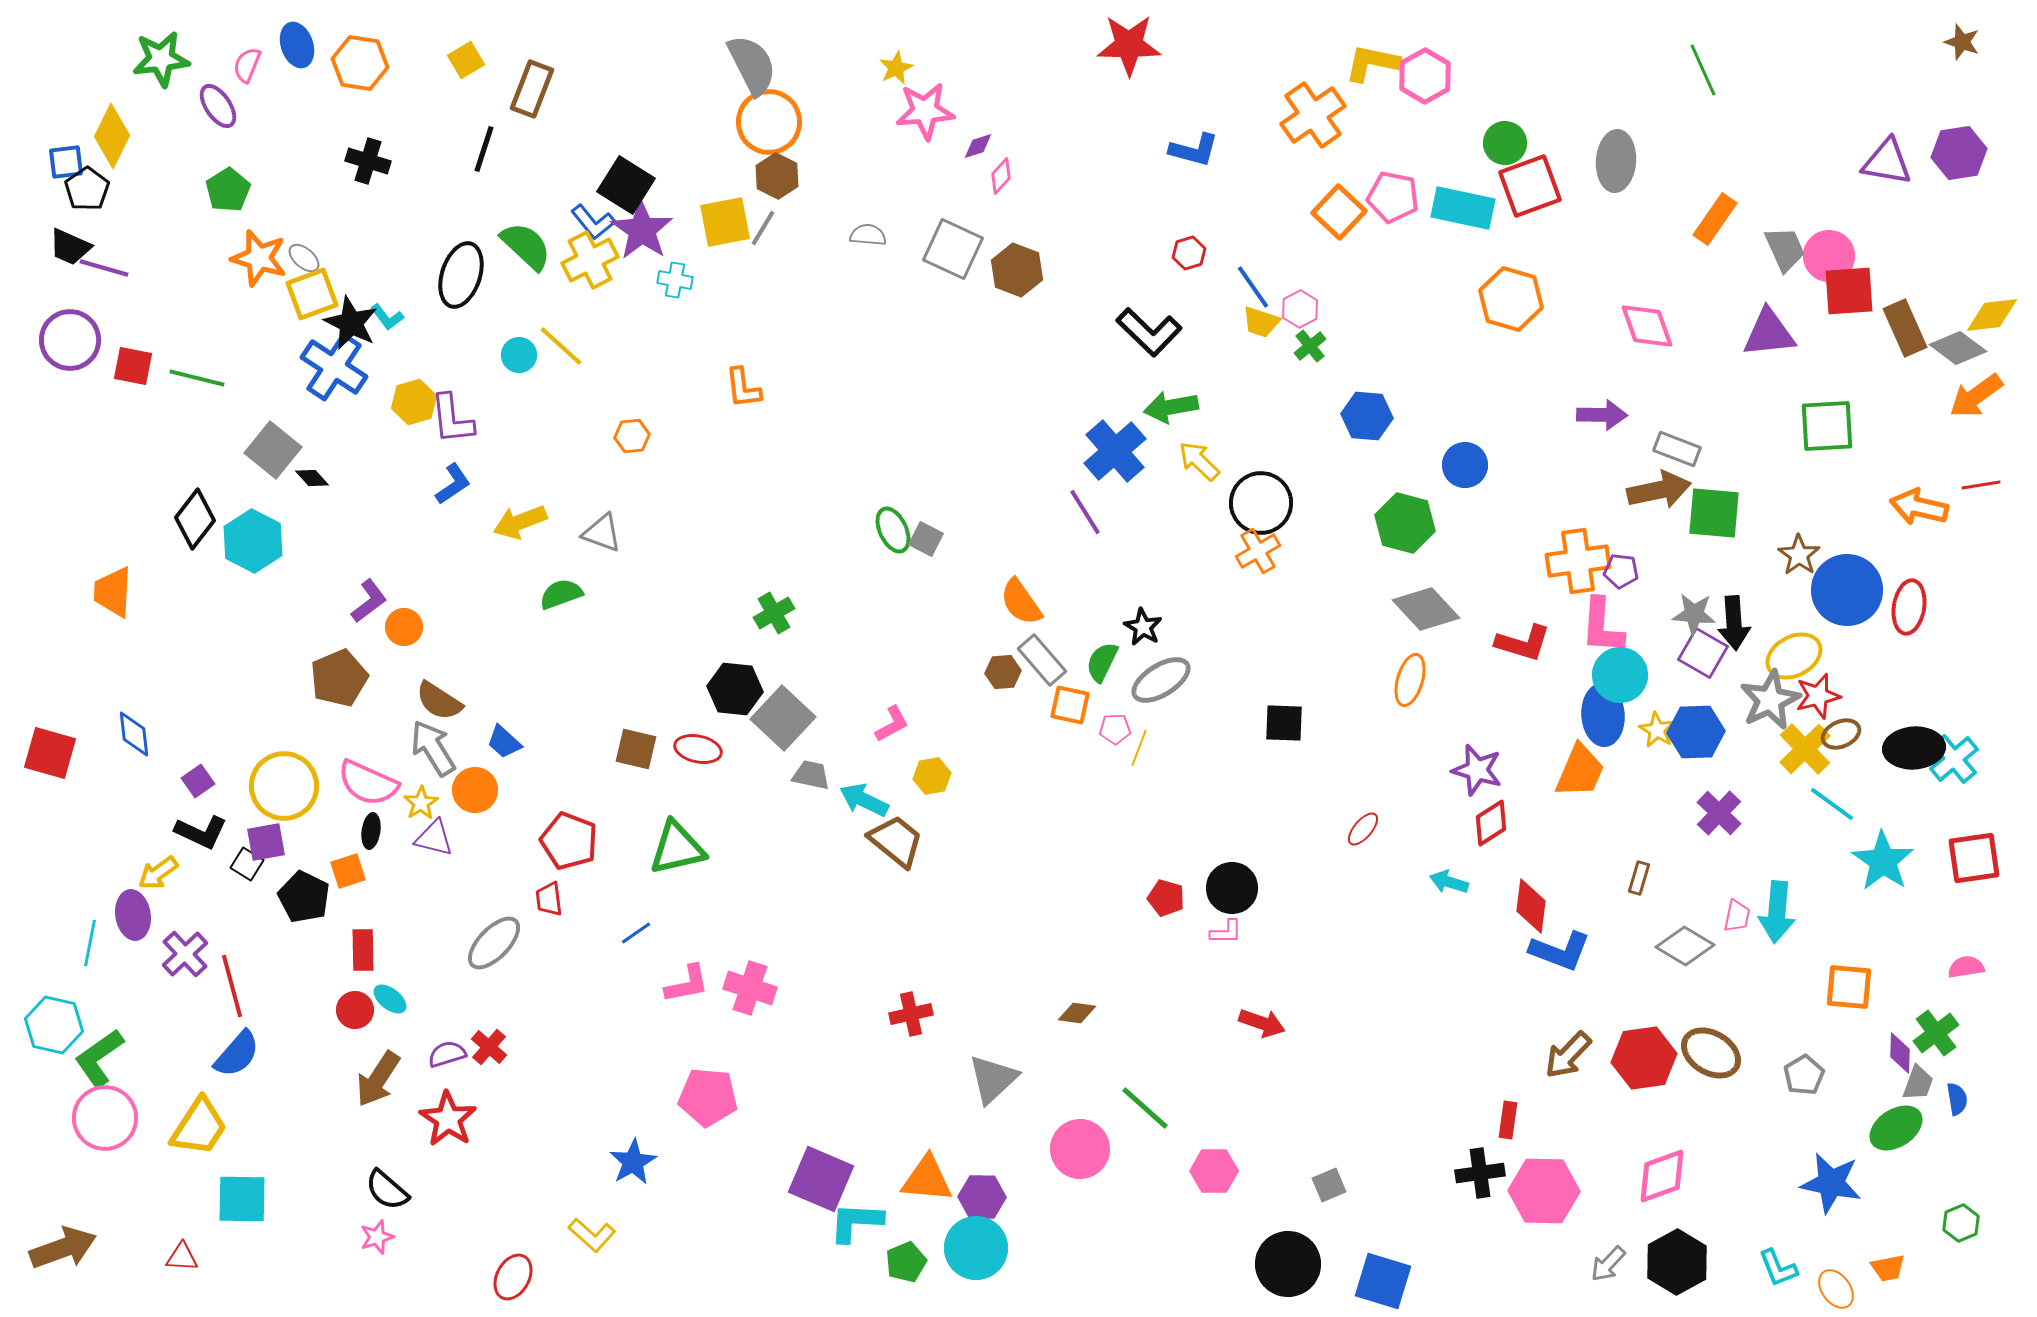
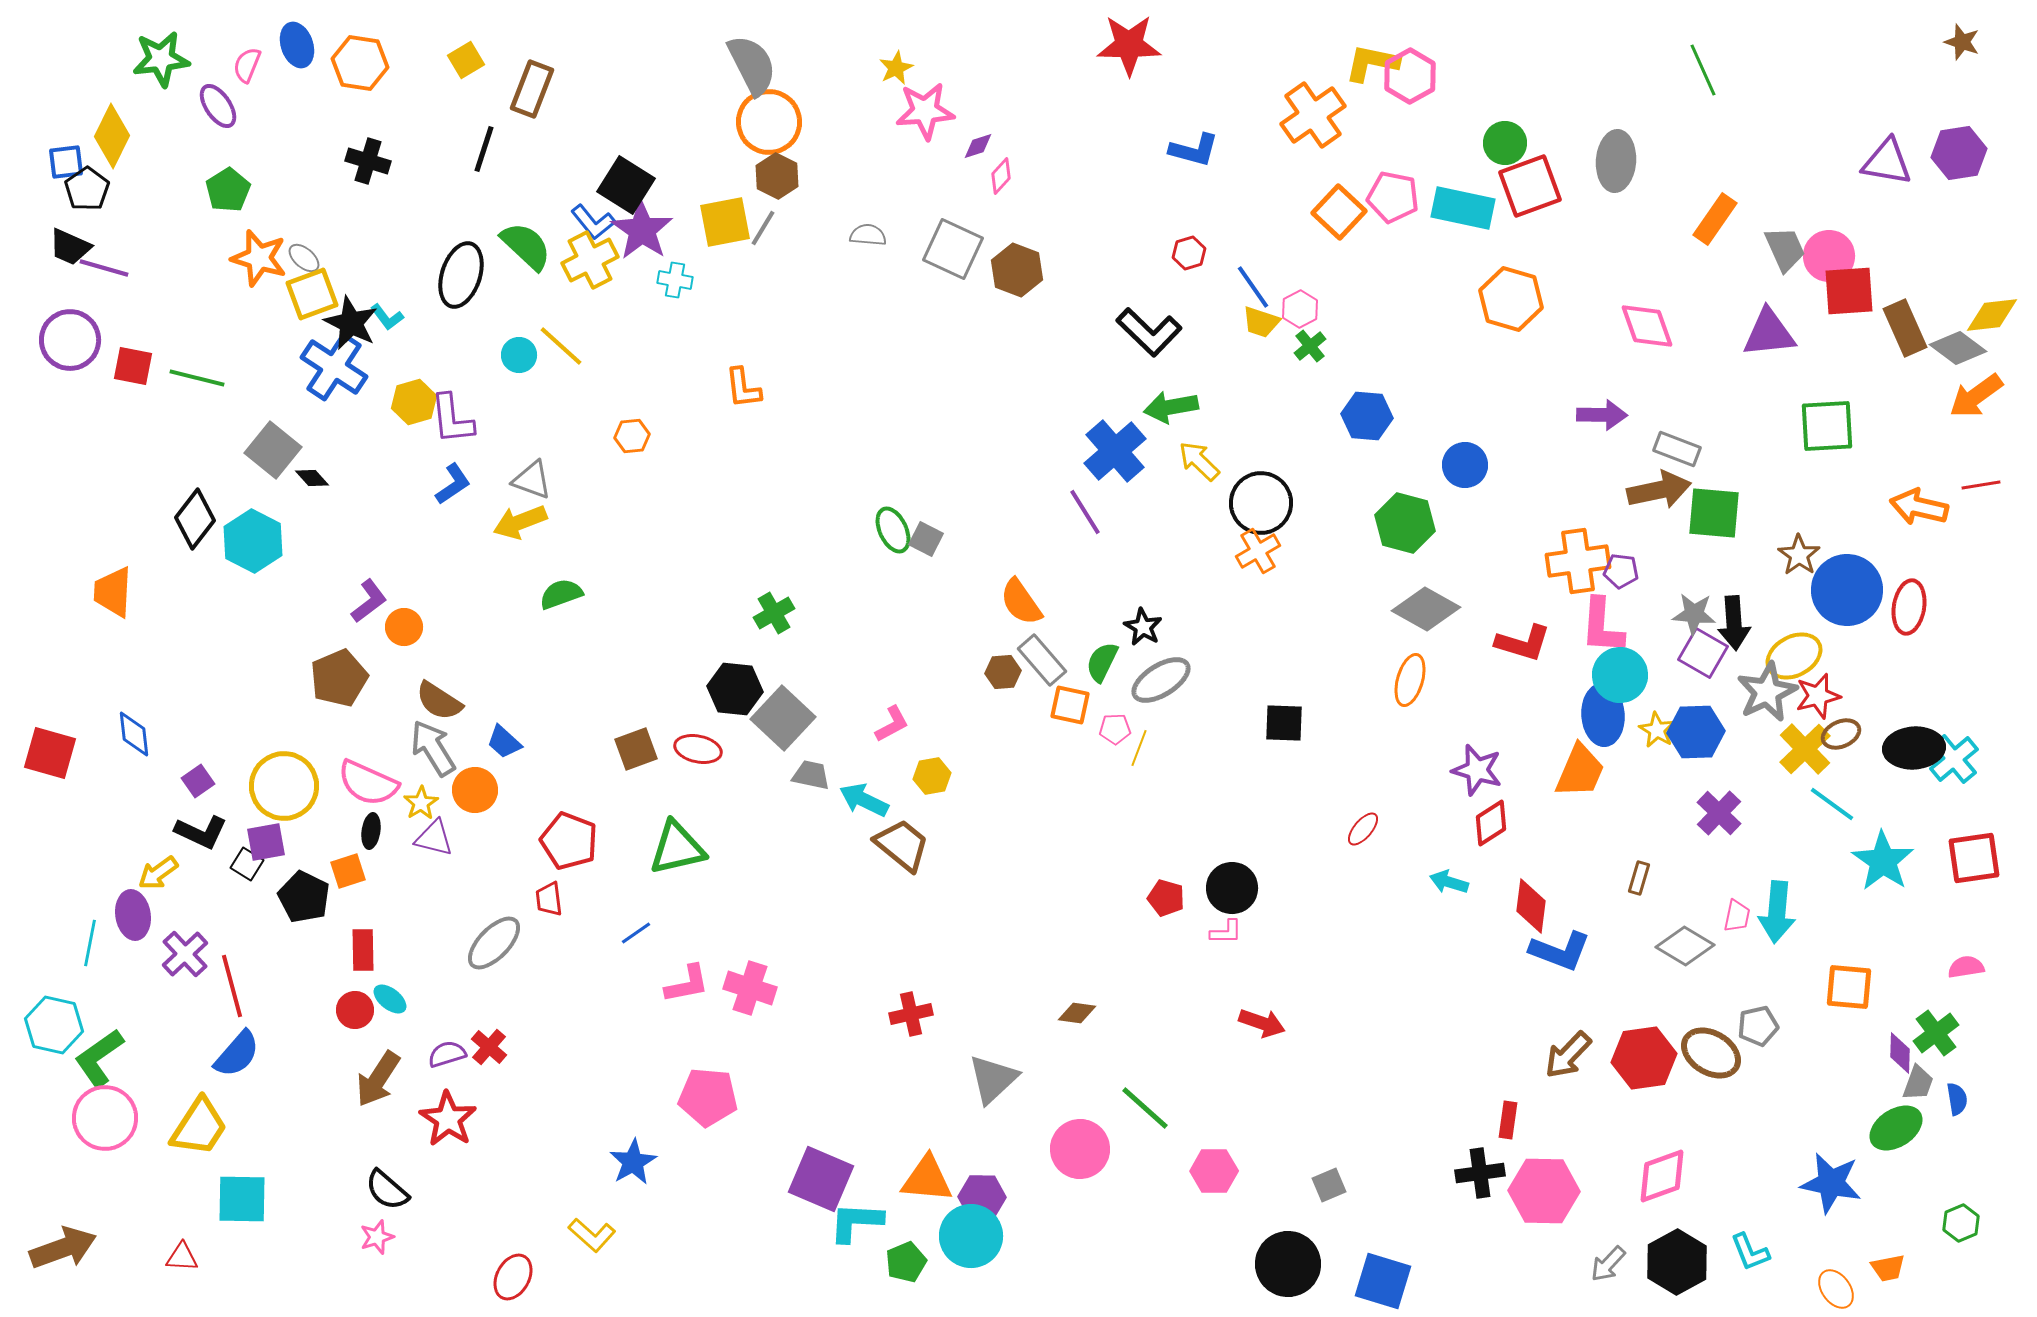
pink hexagon at (1425, 76): moved 15 px left
gray triangle at (602, 533): moved 70 px left, 53 px up
gray diamond at (1426, 609): rotated 18 degrees counterclockwise
gray star at (1770, 700): moved 3 px left, 8 px up
brown square at (636, 749): rotated 33 degrees counterclockwise
brown trapezoid at (896, 841): moved 6 px right, 4 px down
gray pentagon at (1804, 1075): moved 46 px left, 49 px up; rotated 18 degrees clockwise
cyan circle at (976, 1248): moved 5 px left, 12 px up
cyan L-shape at (1778, 1268): moved 28 px left, 16 px up
